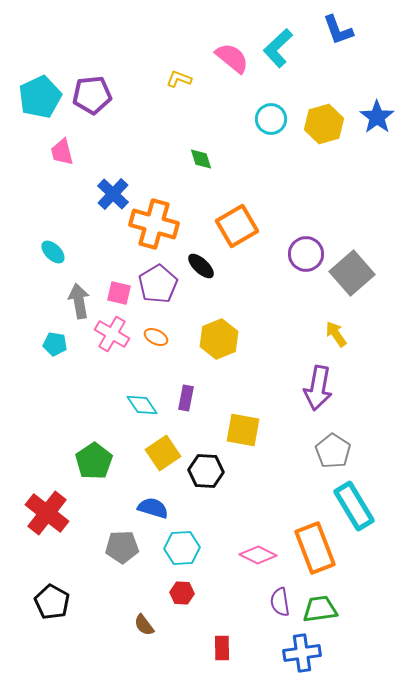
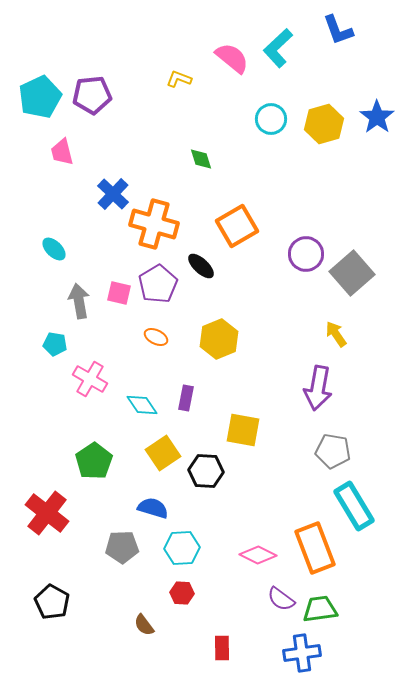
cyan ellipse at (53, 252): moved 1 px right, 3 px up
pink cross at (112, 334): moved 22 px left, 45 px down
gray pentagon at (333, 451): rotated 24 degrees counterclockwise
purple semicircle at (280, 602): moved 1 px right, 3 px up; rotated 44 degrees counterclockwise
